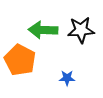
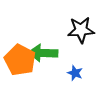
green arrow: moved 23 px down
blue star: moved 8 px right, 5 px up; rotated 21 degrees clockwise
